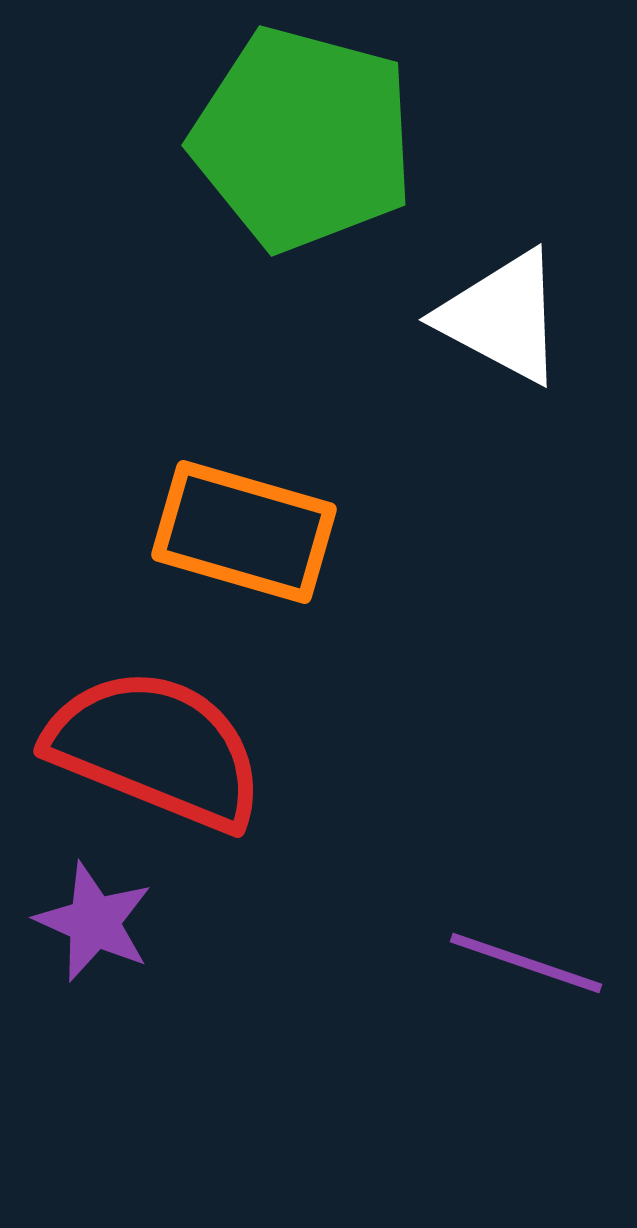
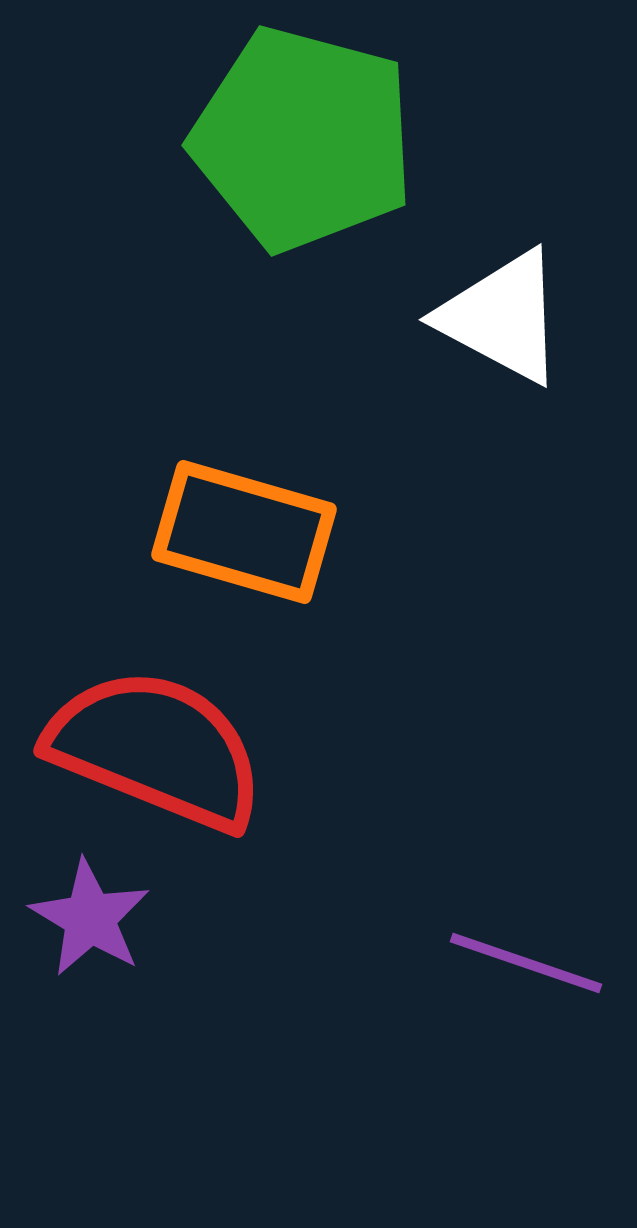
purple star: moved 4 px left, 4 px up; rotated 7 degrees clockwise
